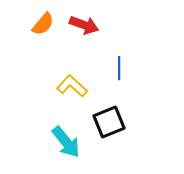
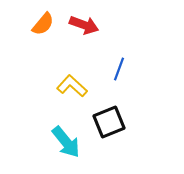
blue line: moved 1 px down; rotated 20 degrees clockwise
